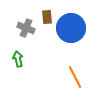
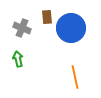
gray cross: moved 4 px left
orange line: rotated 15 degrees clockwise
